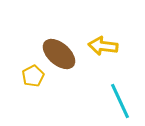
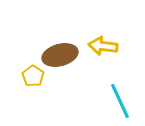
brown ellipse: moved 1 px right, 1 px down; rotated 56 degrees counterclockwise
yellow pentagon: rotated 10 degrees counterclockwise
